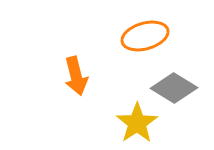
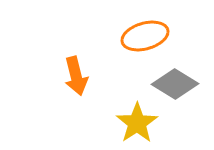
gray diamond: moved 1 px right, 4 px up
